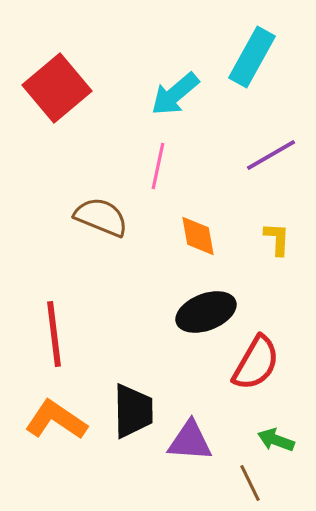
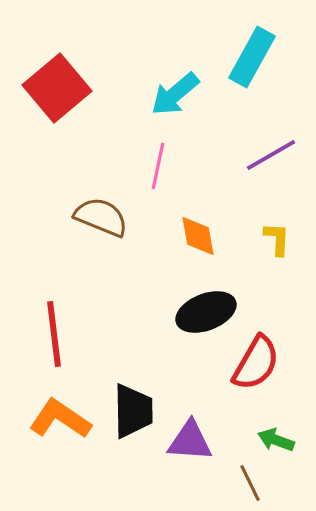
orange L-shape: moved 4 px right, 1 px up
